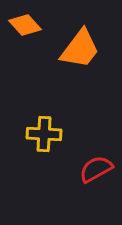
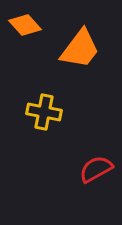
yellow cross: moved 22 px up; rotated 8 degrees clockwise
